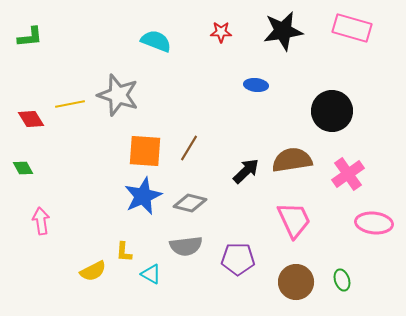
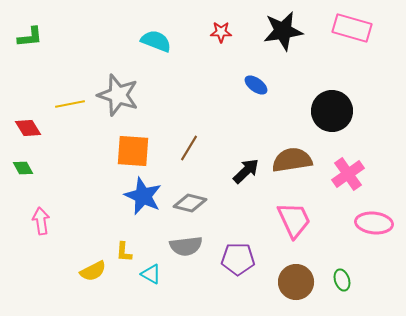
blue ellipse: rotated 30 degrees clockwise
red diamond: moved 3 px left, 9 px down
orange square: moved 12 px left
blue star: rotated 24 degrees counterclockwise
